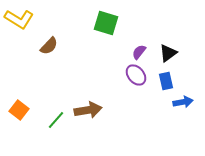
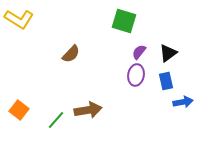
green square: moved 18 px right, 2 px up
brown semicircle: moved 22 px right, 8 px down
purple ellipse: rotated 50 degrees clockwise
